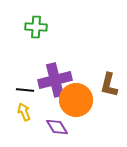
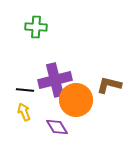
brown L-shape: rotated 90 degrees clockwise
